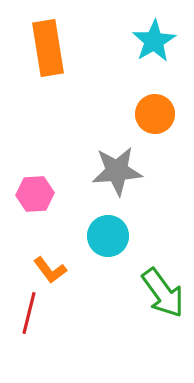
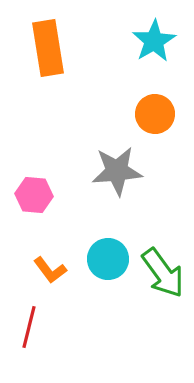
pink hexagon: moved 1 px left, 1 px down; rotated 9 degrees clockwise
cyan circle: moved 23 px down
green arrow: moved 20 px up
red line: moved 14 px down
